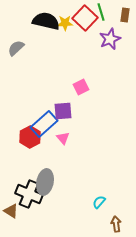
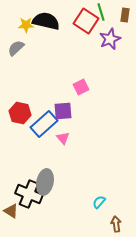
red square: moved 1 px right, 3 px down; rotated 10 degrees counterclockwise
yellow star: moved 39 px left, 2 px down
red hexagon: moved 10 px left, 24 px up; rotated 20 degrees counterclockwise
